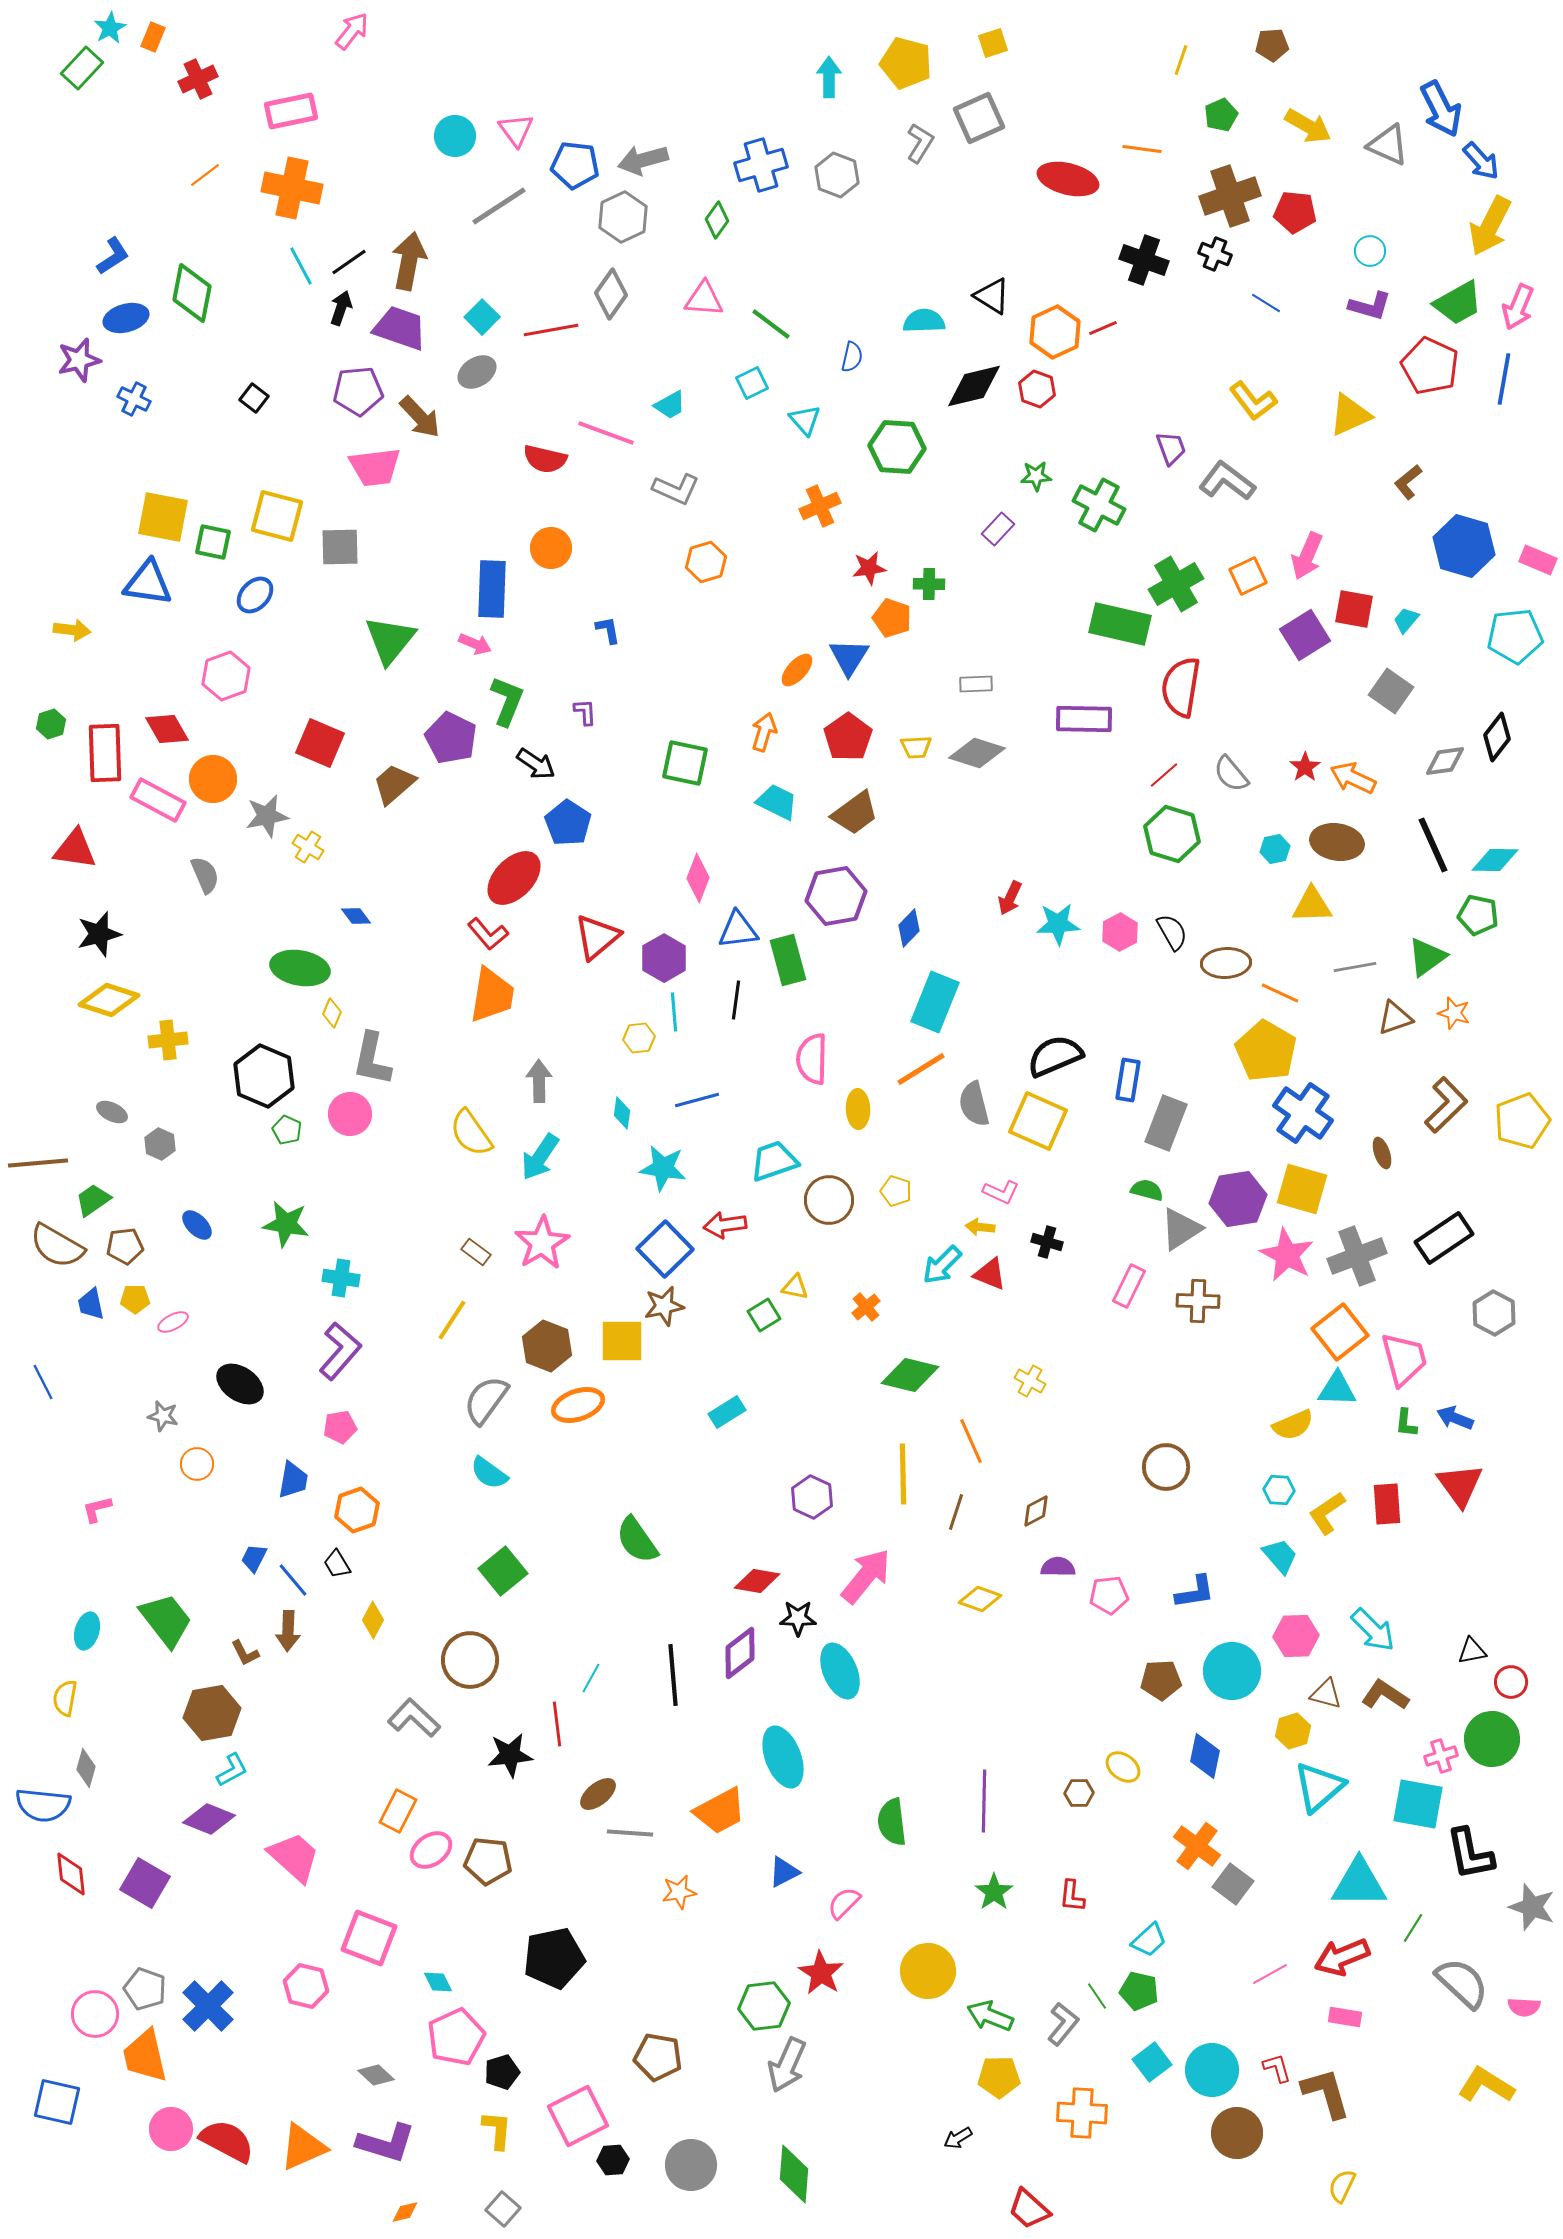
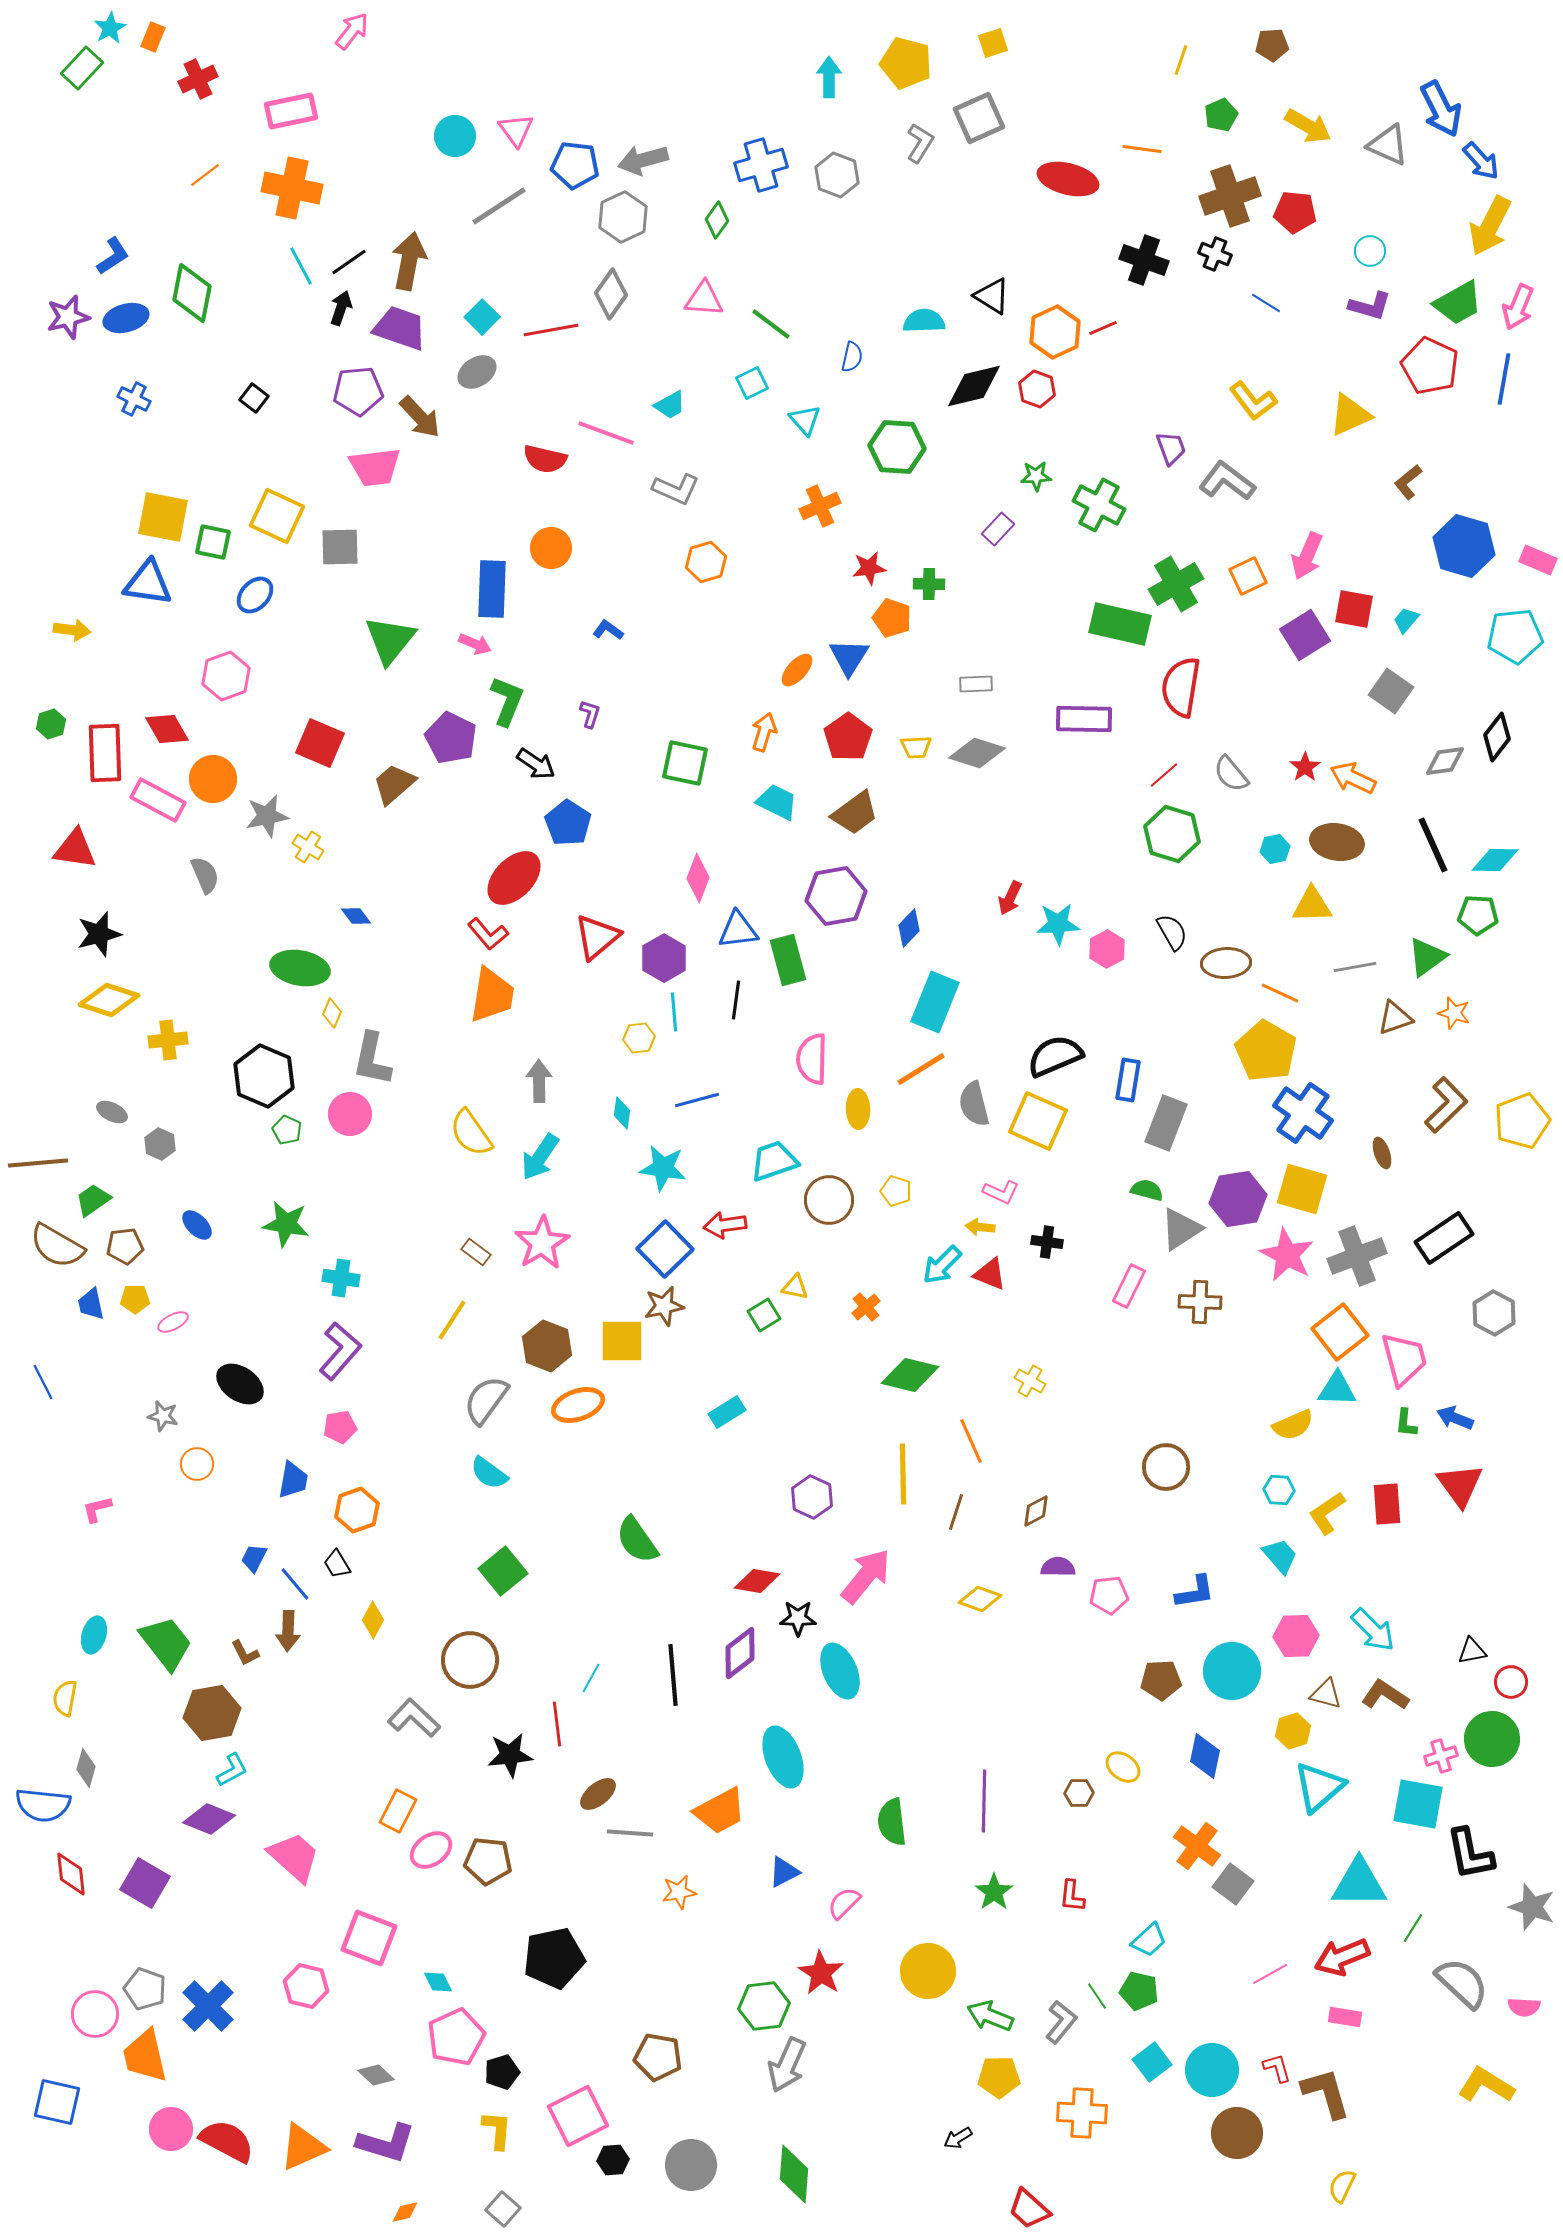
purple star at (79, 360): moved 11 px left, 43 px up
yellow square at (277, 516): rotated 10 degrees clockwise
blue L-shape at (608, 630): rotated 44 degrees counterclockwise
purple L-shape at (585, 712): moved 5 px right, 2 px down; rotated 20 degrees clockwise
green pentagon at (1478, 915): rotated 9 degrees counterclockwise
pink hexagon at (1120, 932): moved 13 px left, 17 px down
black cross at (1047, 1242): rotated 8 degrees counterclockwise
brown cross at (1198, 1301): moved 2 px right, 1 px down
blue line at (293, 1580): moved 2 px right, 4 px down
green trapezoid at (166, 1620): moved 23 px down
cyan ellipse at (87, 1631): moved 7 px right, 4 px down
gray L-shape at (1063, 2024): moved 2 px left, 2 px up
